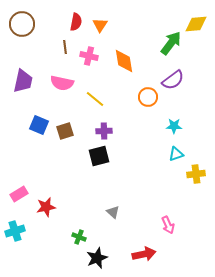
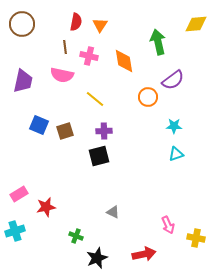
green arrow: moved 13 px left, 1 px up; rotated 50 degrees counterclockwise
pink semicircle: moved 8 px up
yellow cross: moved 64 px down; rotated 18 degrees clockwise
gray triangle: rotated 16 degrees counterclockwise
green cross: moved 3 px left, 1 px up
